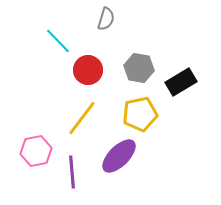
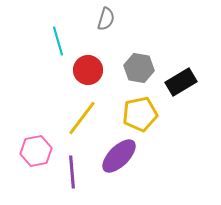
cyan line: rotated 28 degrees clockwise
